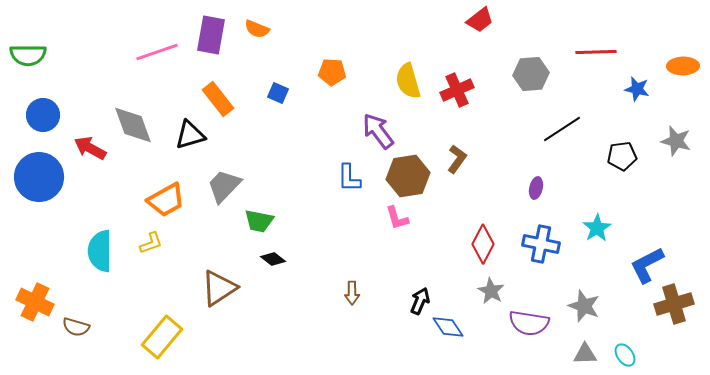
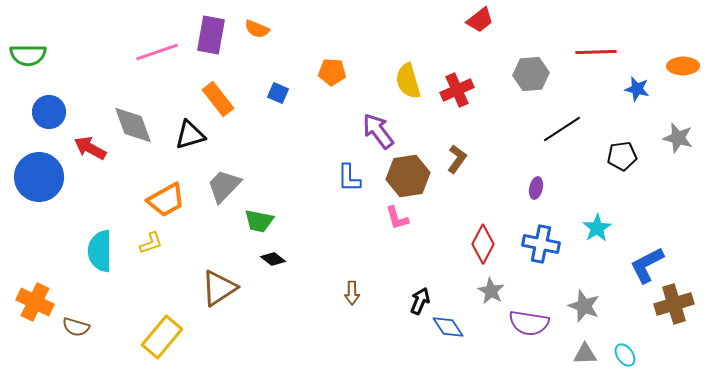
blue circle at (43, 115): moved 6 px right, 3 px up
gray star at (676, 141): moved 2 px right, 3 px up
